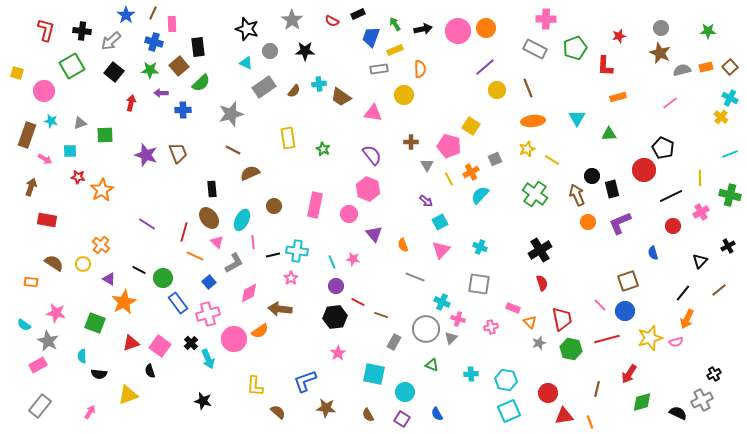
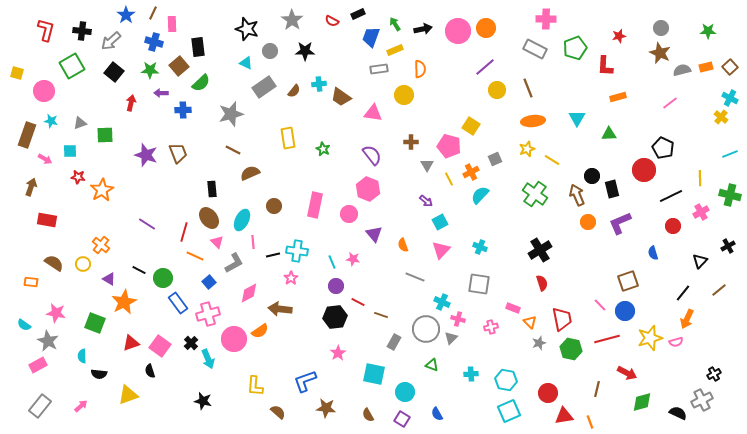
red arrow at (629, 374): moved 2 px left, 1 px up; rotated 96 degrees counterclockwise
pink arrow at (90, 412): moved 9 px left, 6 px up; rotated 16 degrees clockwise
